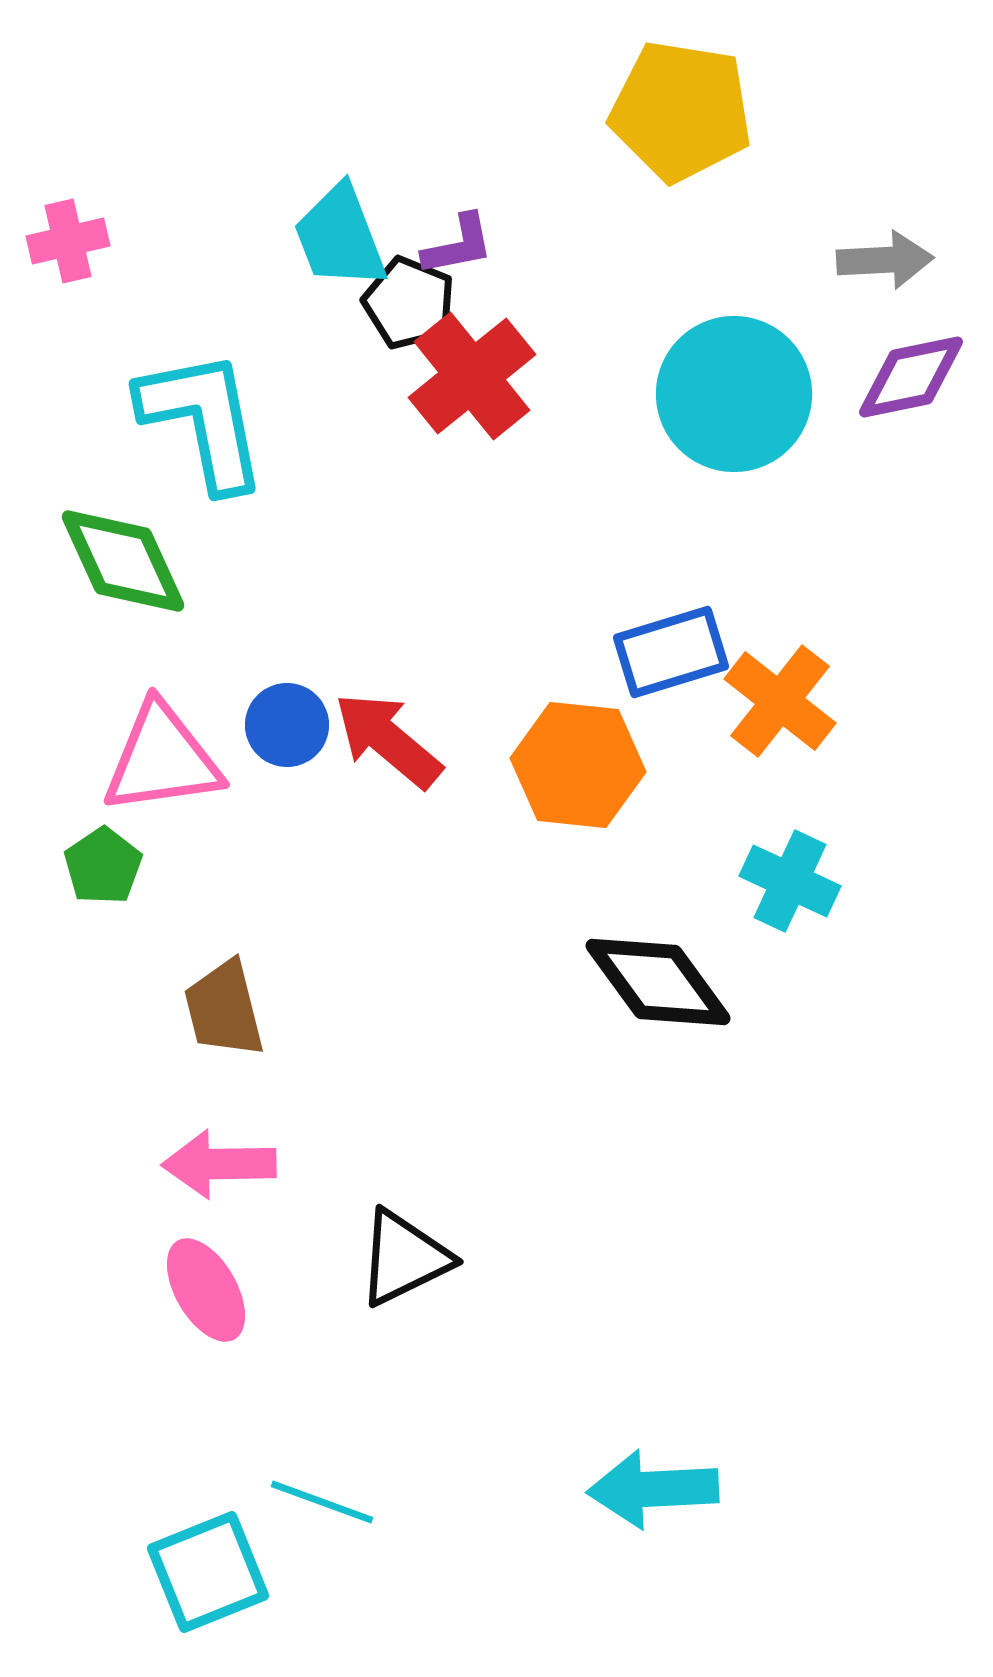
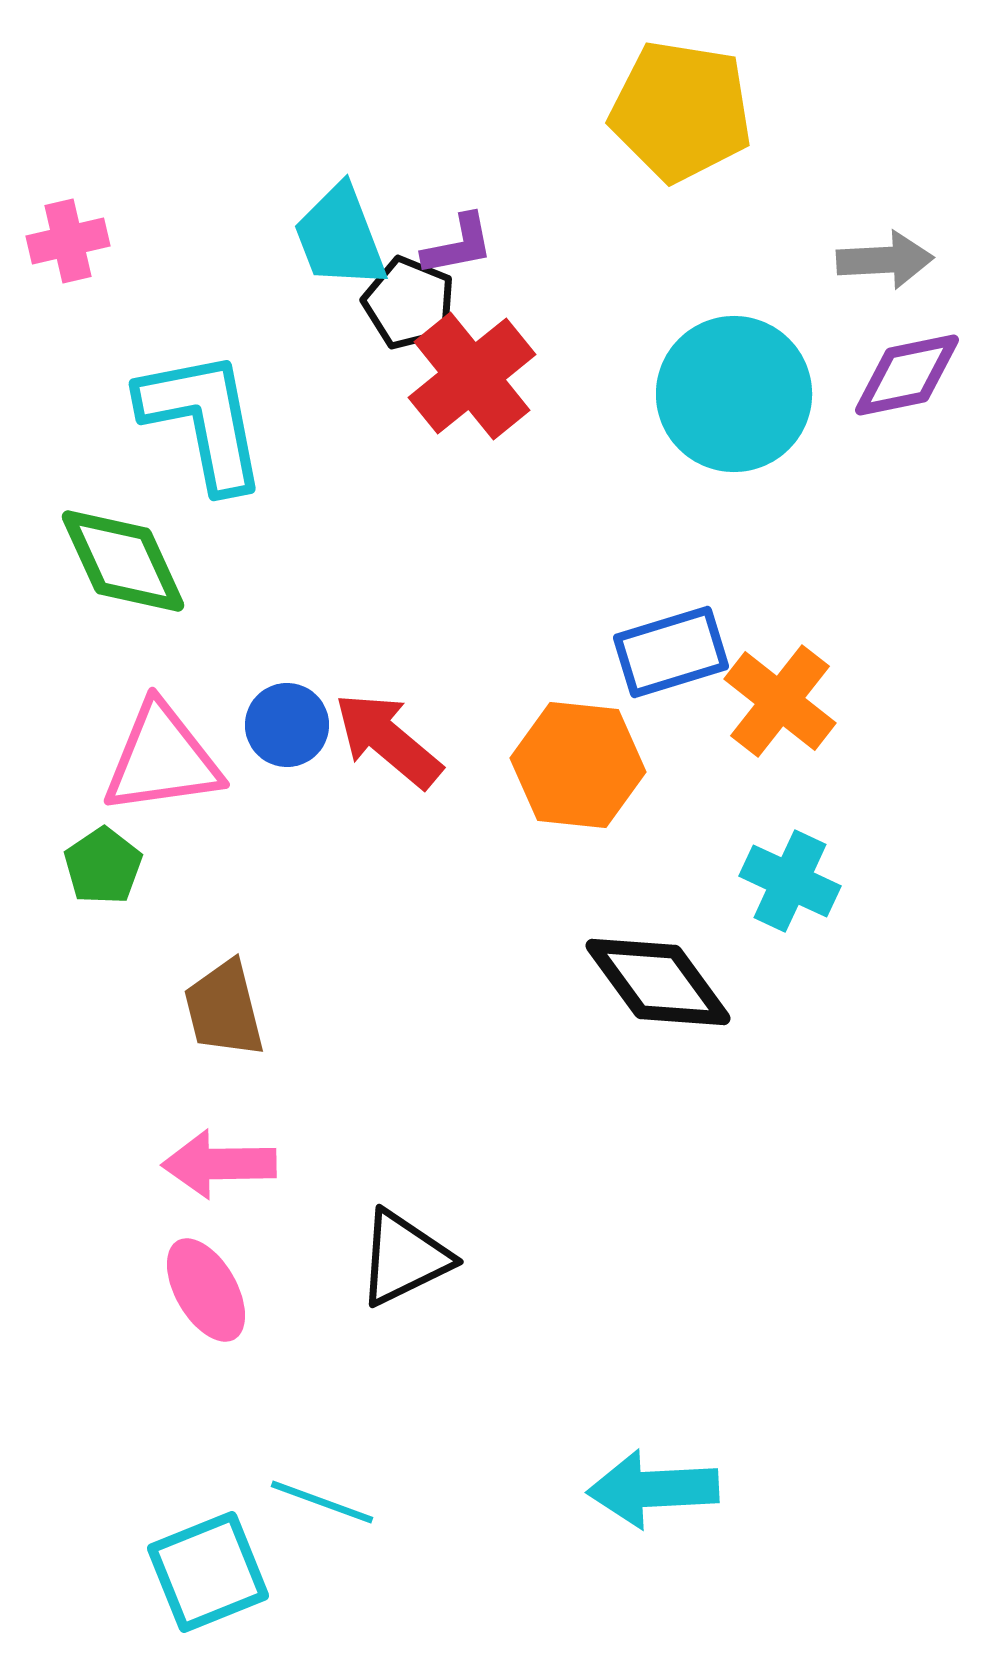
purple diamond: moved 4 px left, 2 px up
